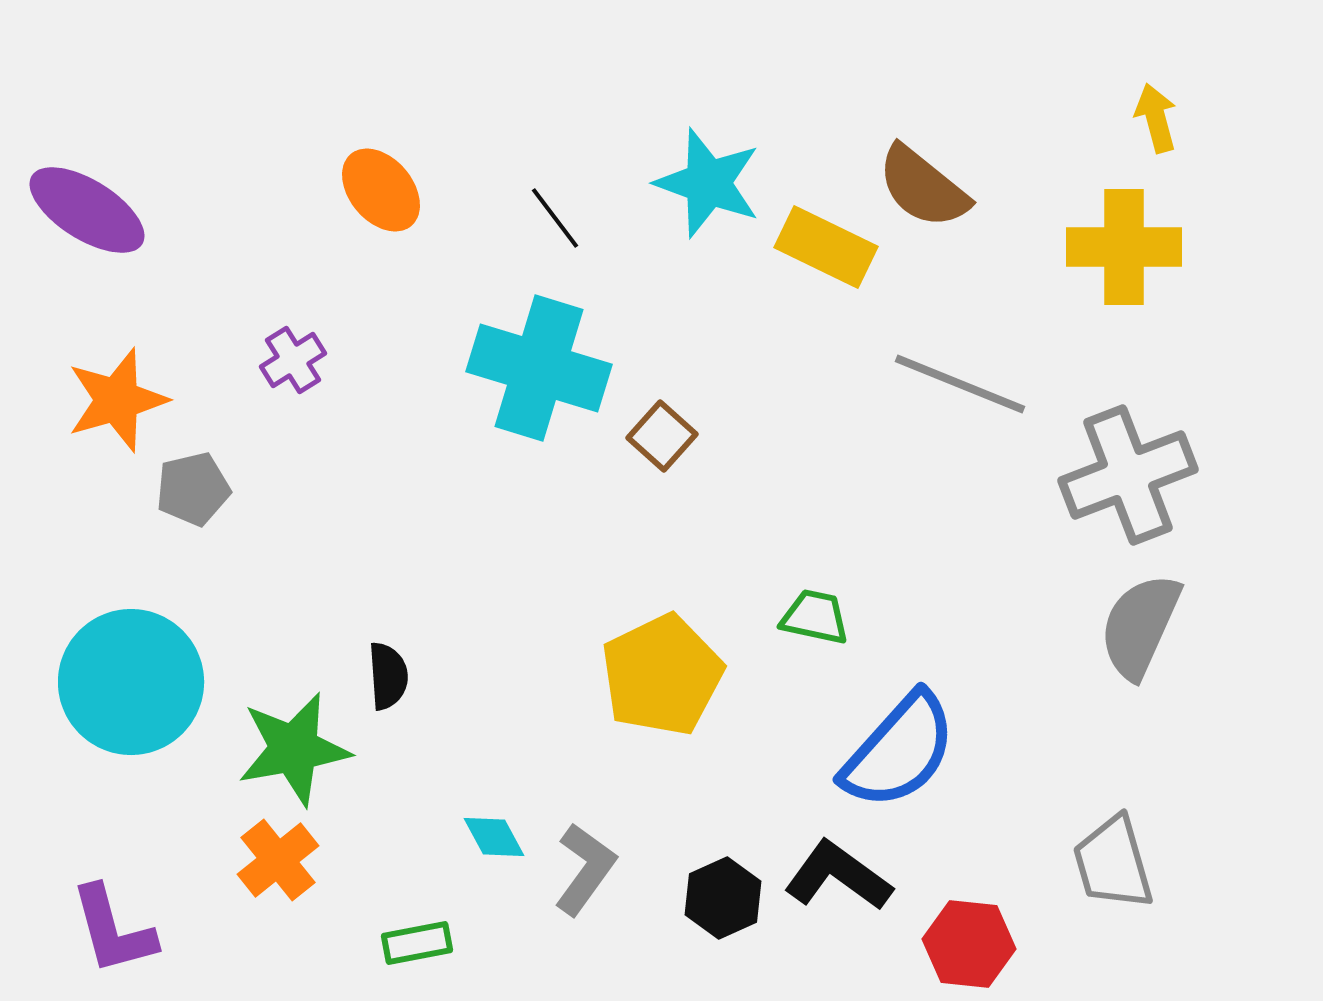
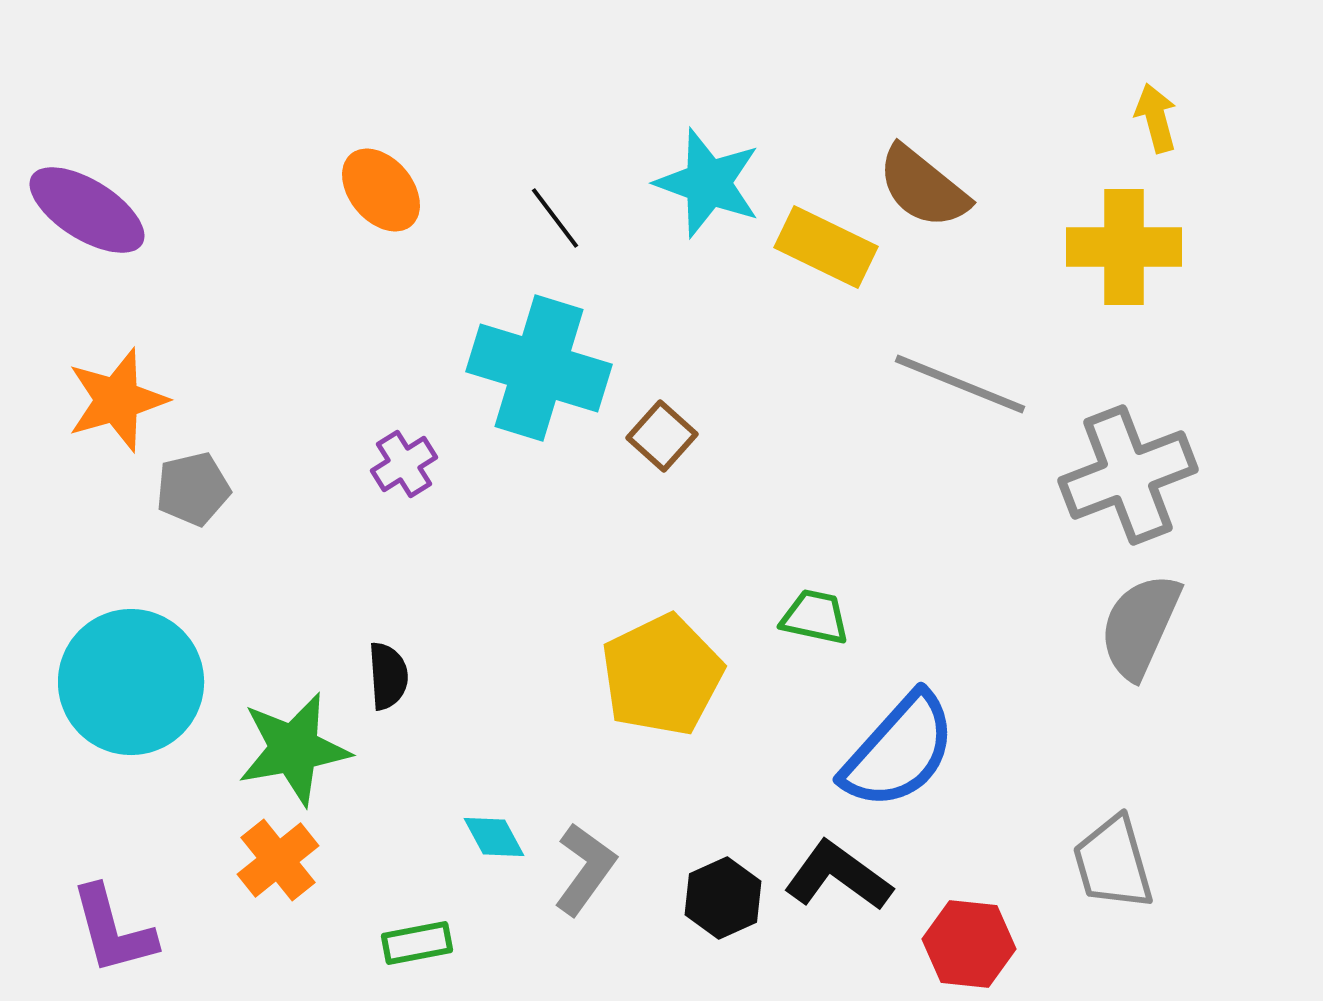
purple cross: moved 111 px right, 104 px down
